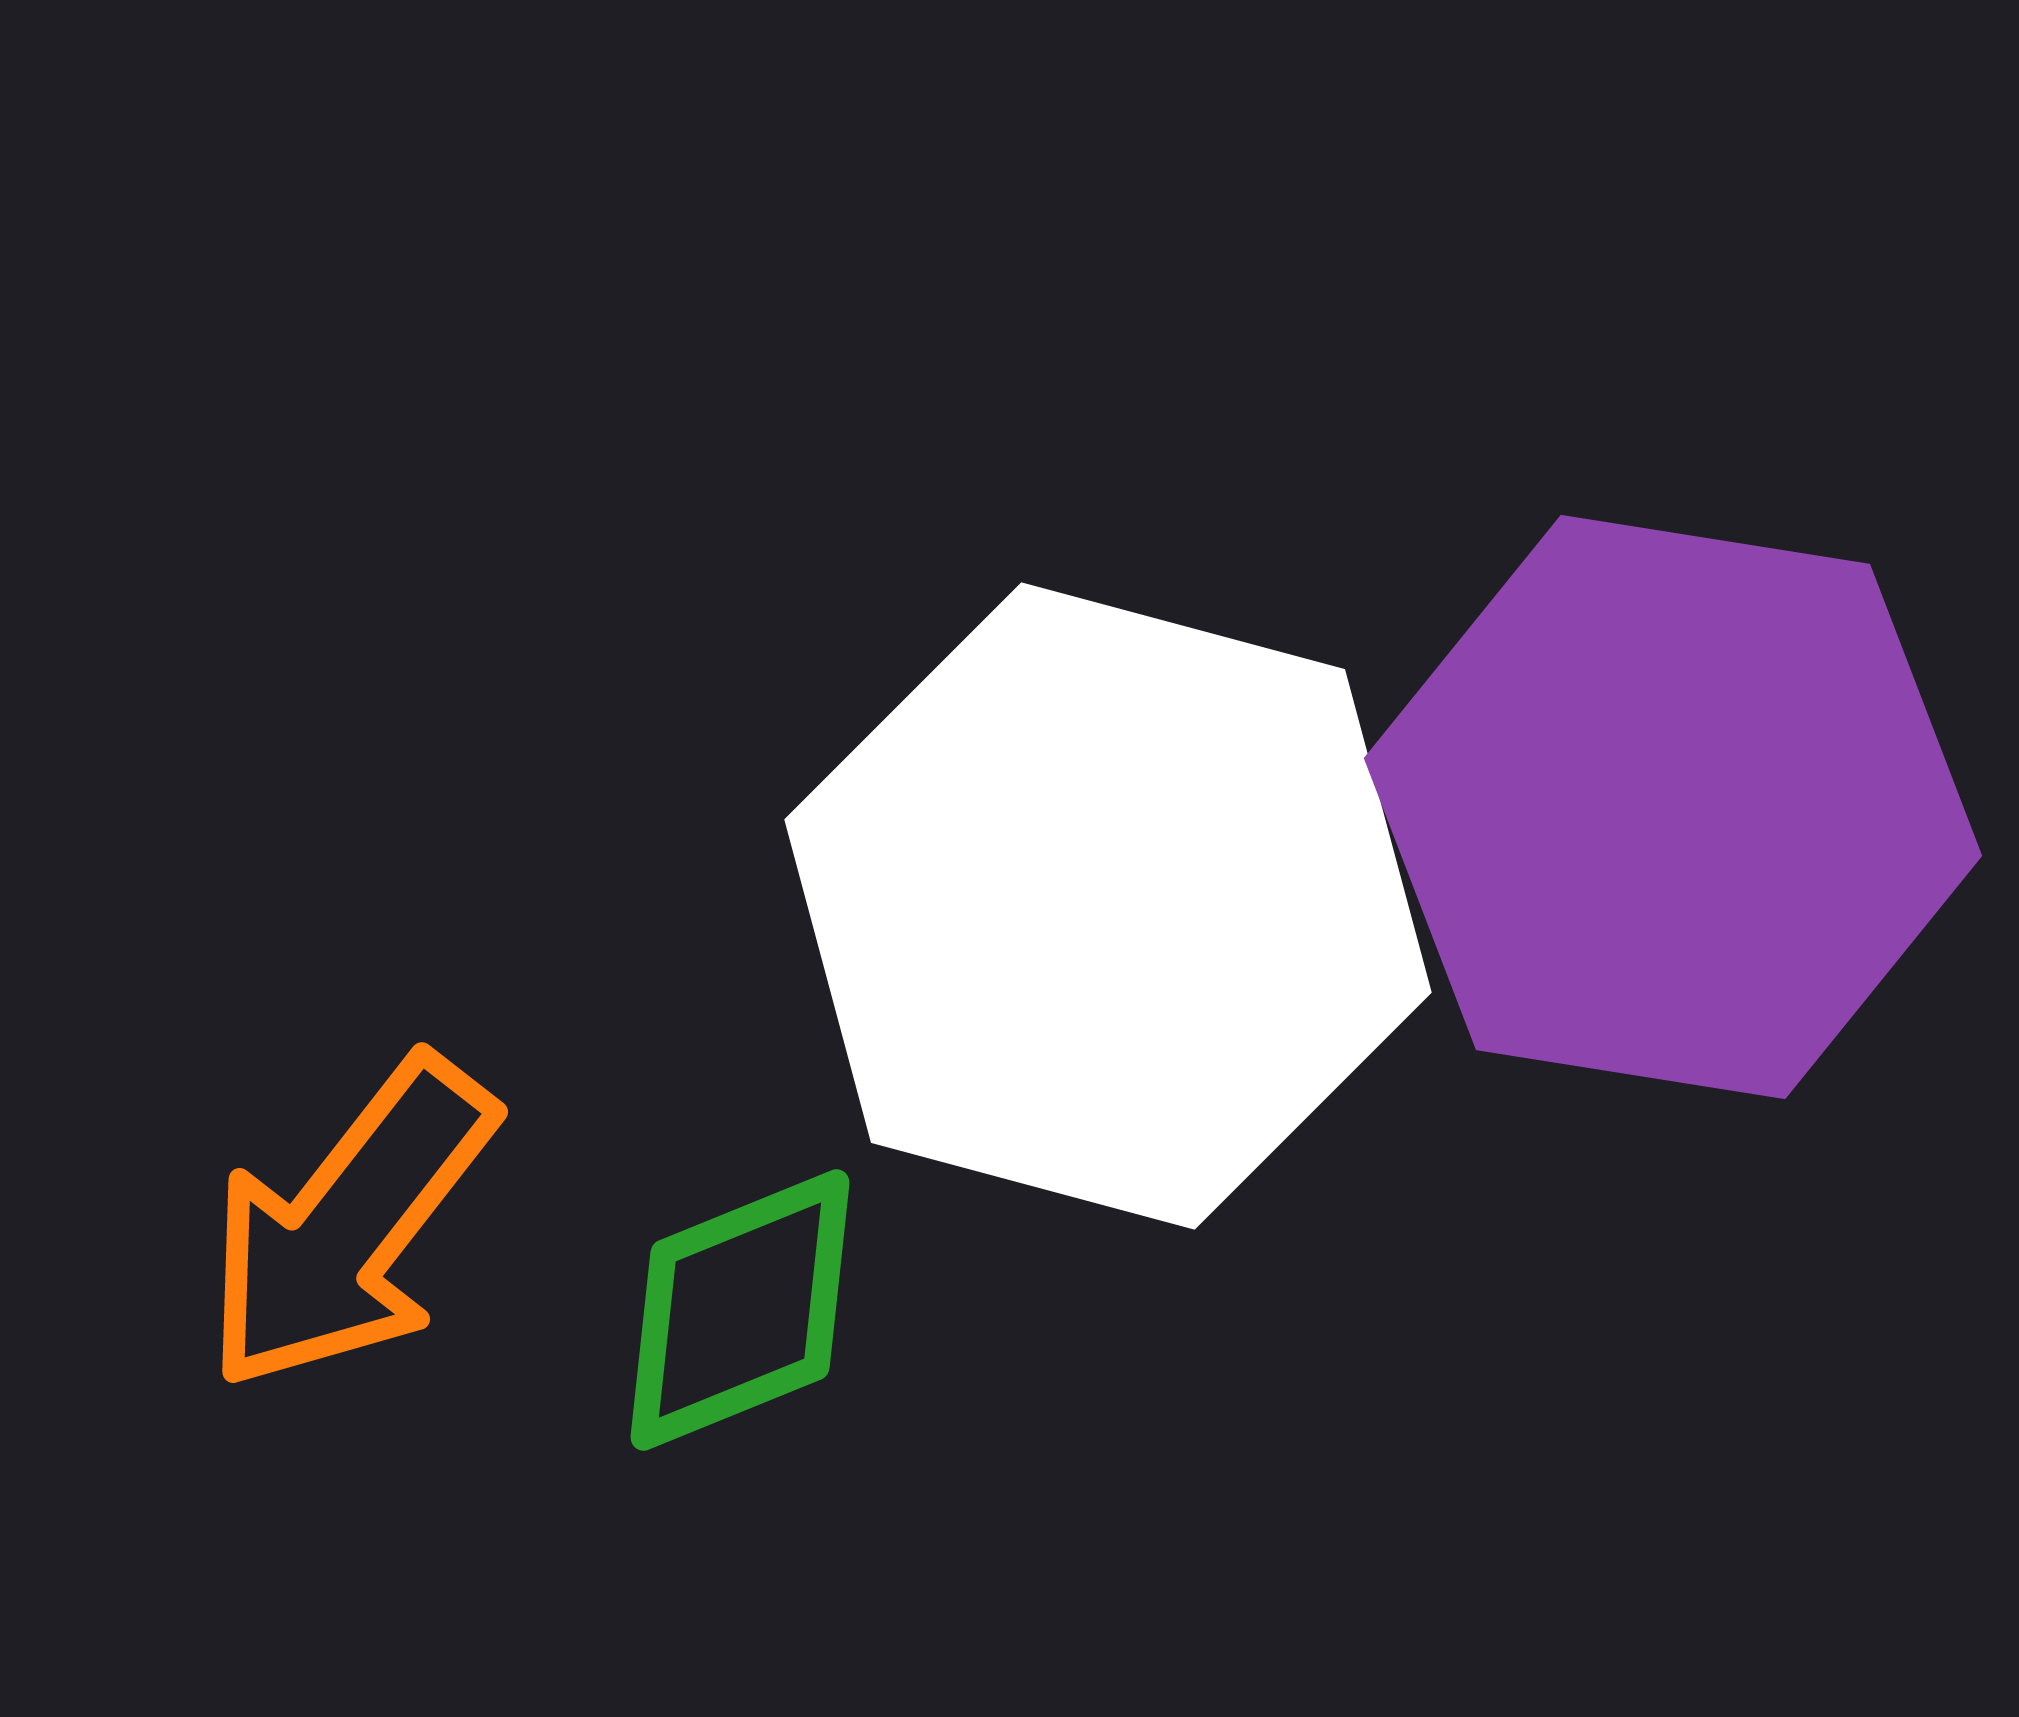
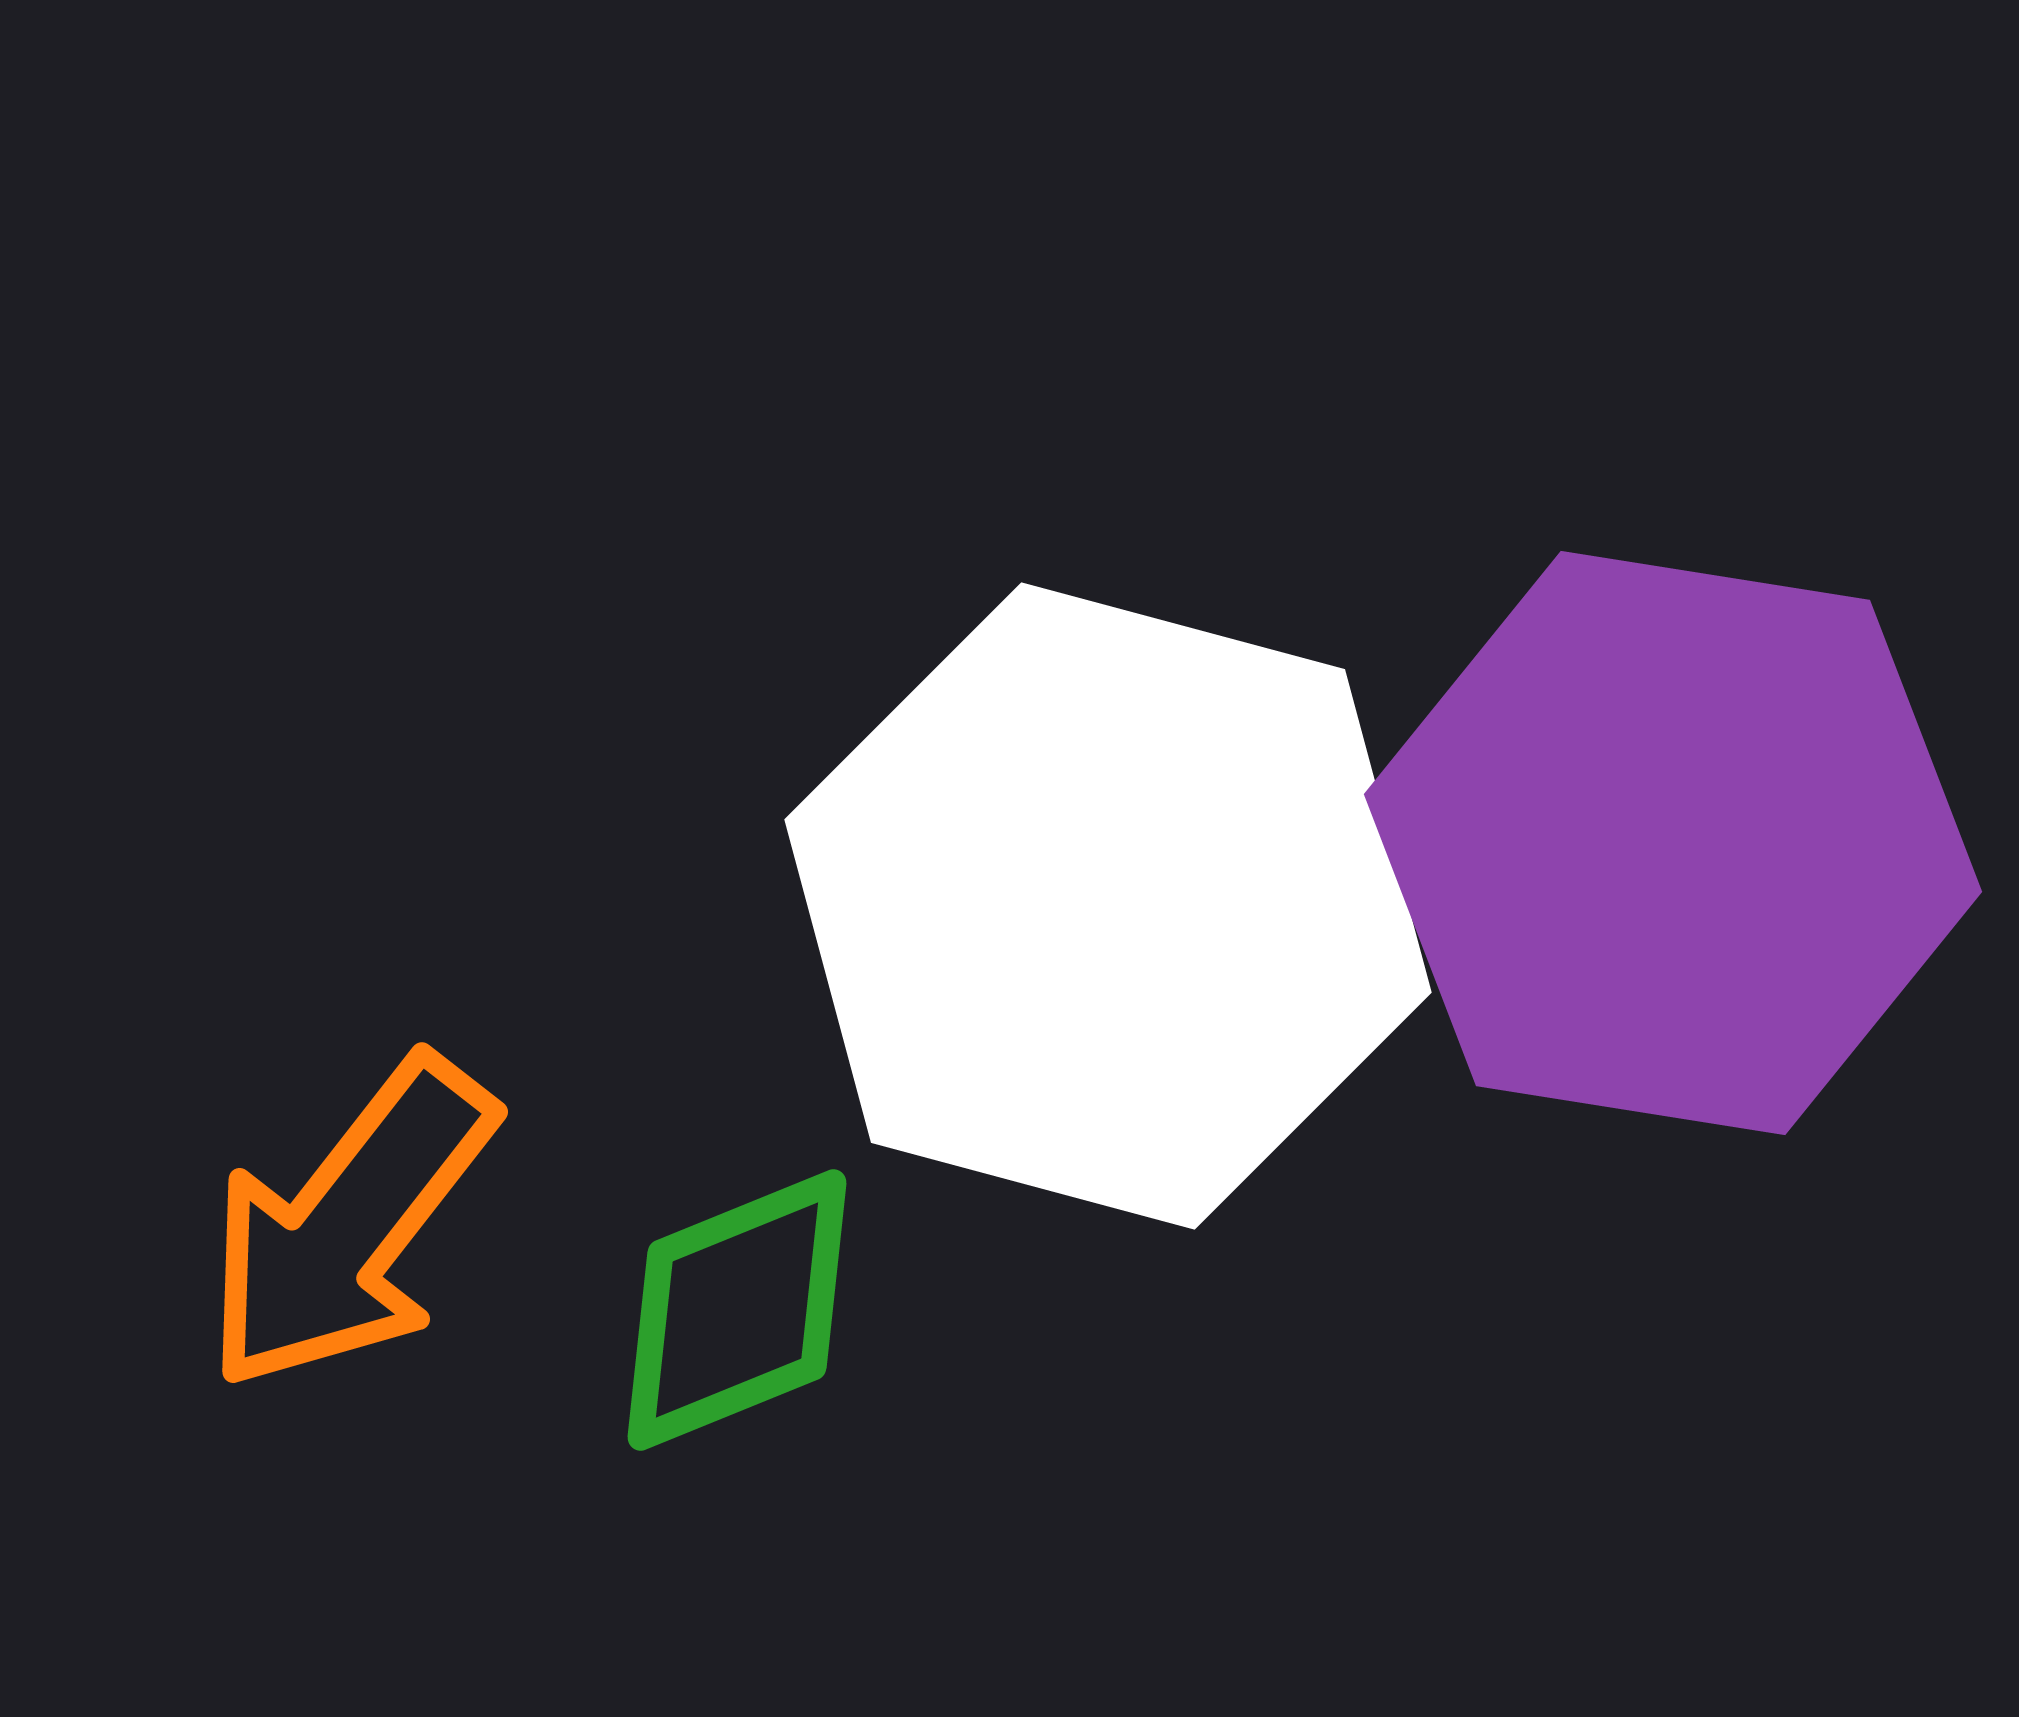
purple hexagon: moved 36 px down
green diamond: moved 3 px left
